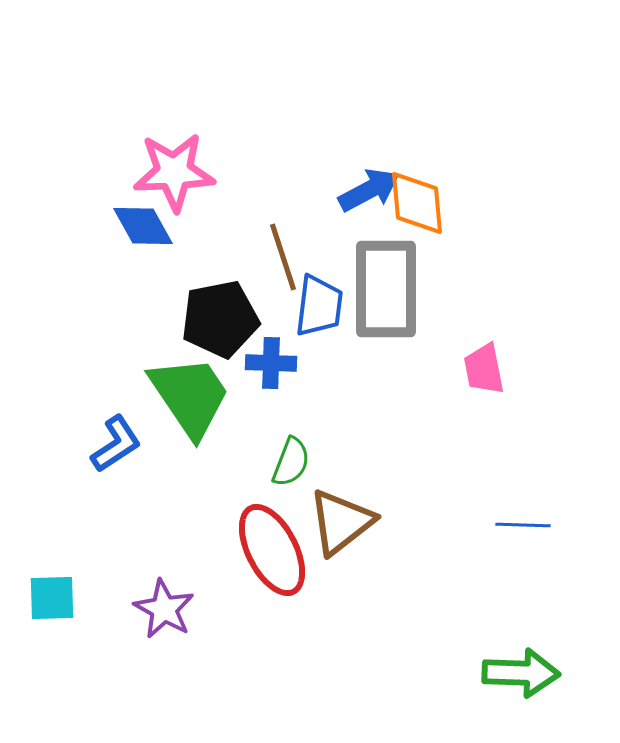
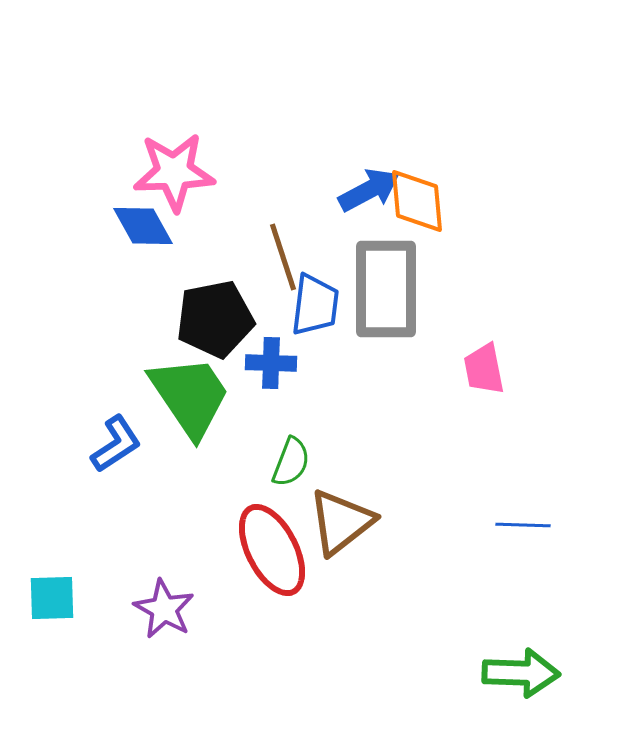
orange diamond: moved 2 px up
blue trapezoid: moved 4 px left, 1 px up
black pentagon: moved 5 px left
